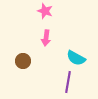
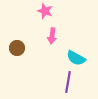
pink arrow: moved 6 px right, 2 px up
brown circle: moved 6 px left, 13 px up
